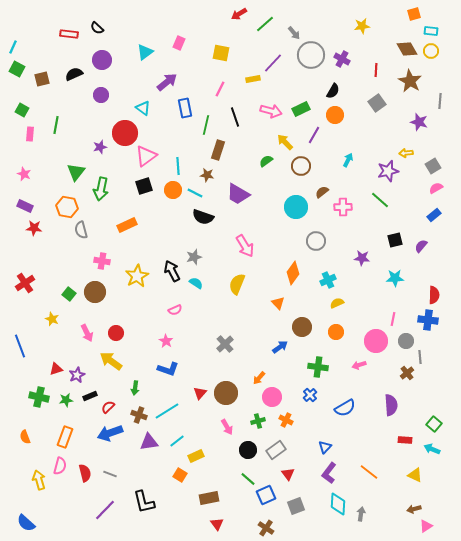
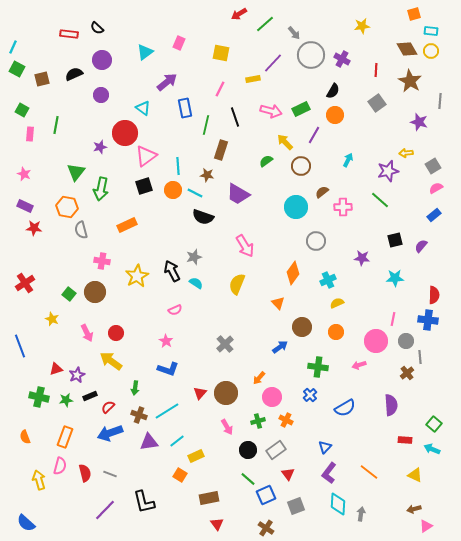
brown rectangle at (218, 150): moved 3 px right
